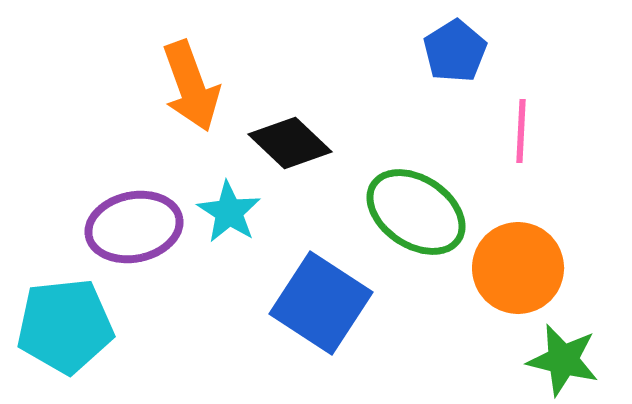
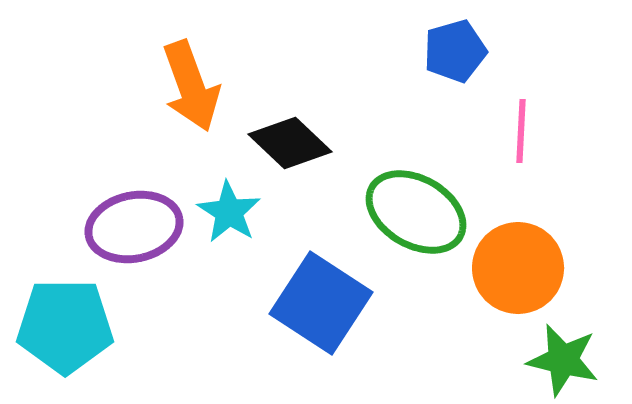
blue pentagon: rotated 16 degrees clockwise
green ellipse: rotated 4 degrees counterclockwise
cyan pentagon: rotated 6 degrees clockwise
